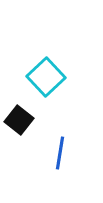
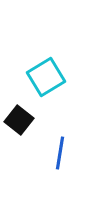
cyan square: rotated 12 degrees clockwise
